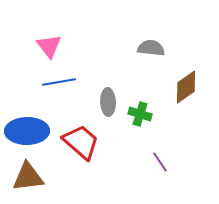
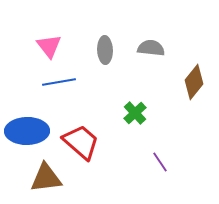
brown diamond: moved 8 px right, 5 px up; rotated 16 degrees counterclockwise
gray ellipse: moved 3 px left, 52 px up
green cross: moved 5 px left, 1 px up; rotated 30 degrees clockwise
brown triangle: moved 18 px right, 1 px down
